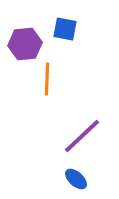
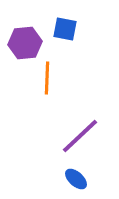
purple hexagon: moved 1 px up
orange line: moved 1 px up
purple line: moved 2 px left
